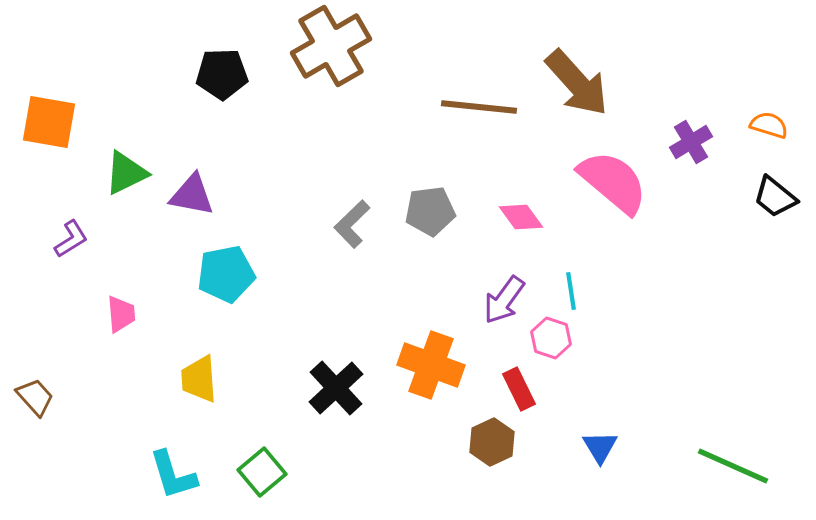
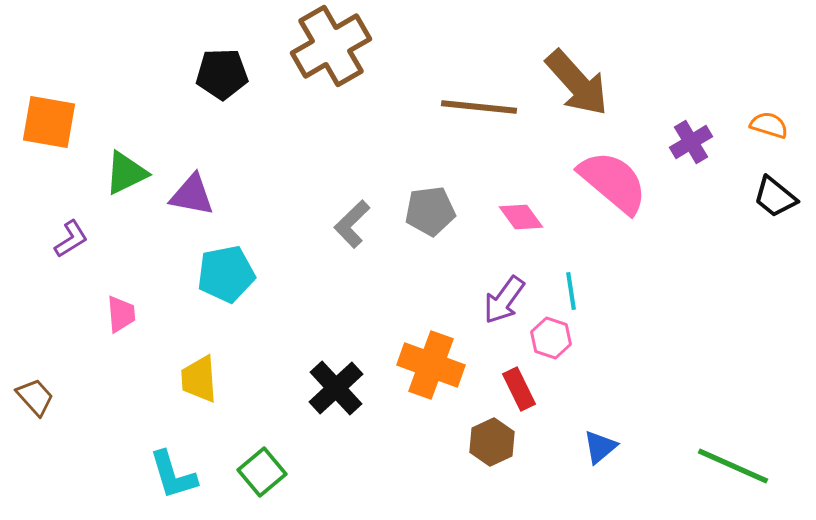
blue triangle: rotated 21 degrees clockwise
